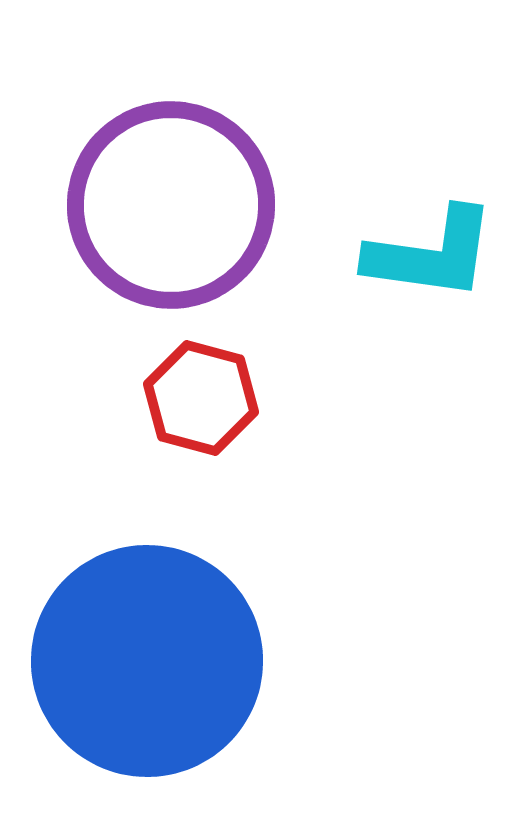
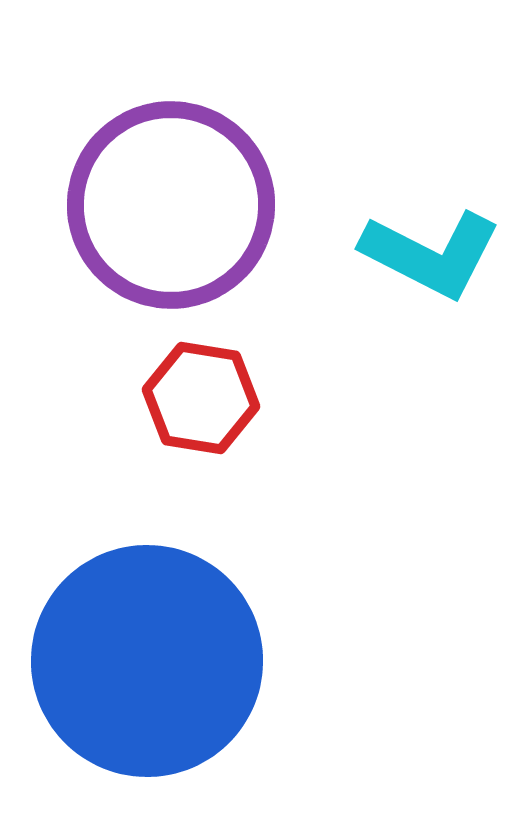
cyan L-shape: rotated 19 degrees clockwise
red hexagon: rotated 6 degrees counterclockwise
